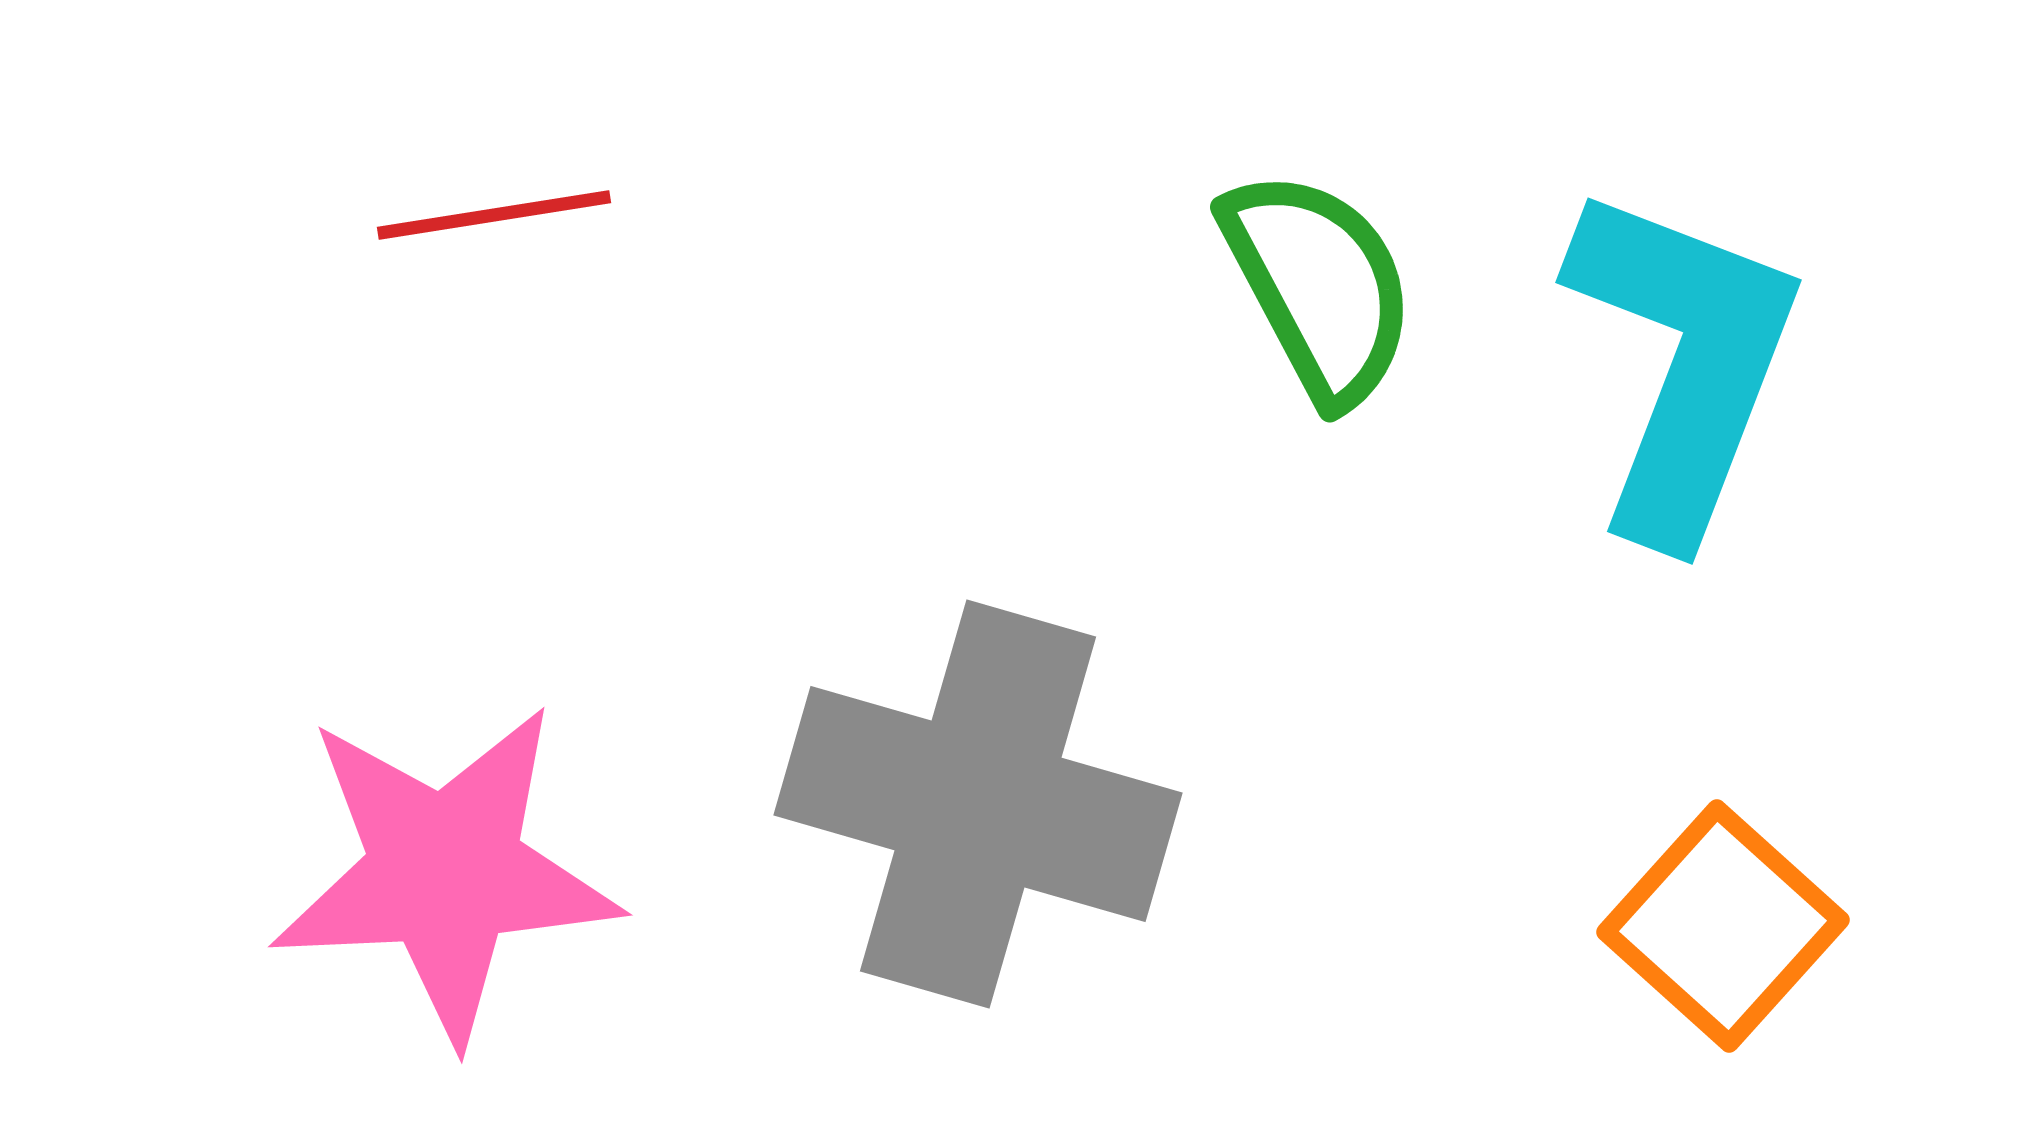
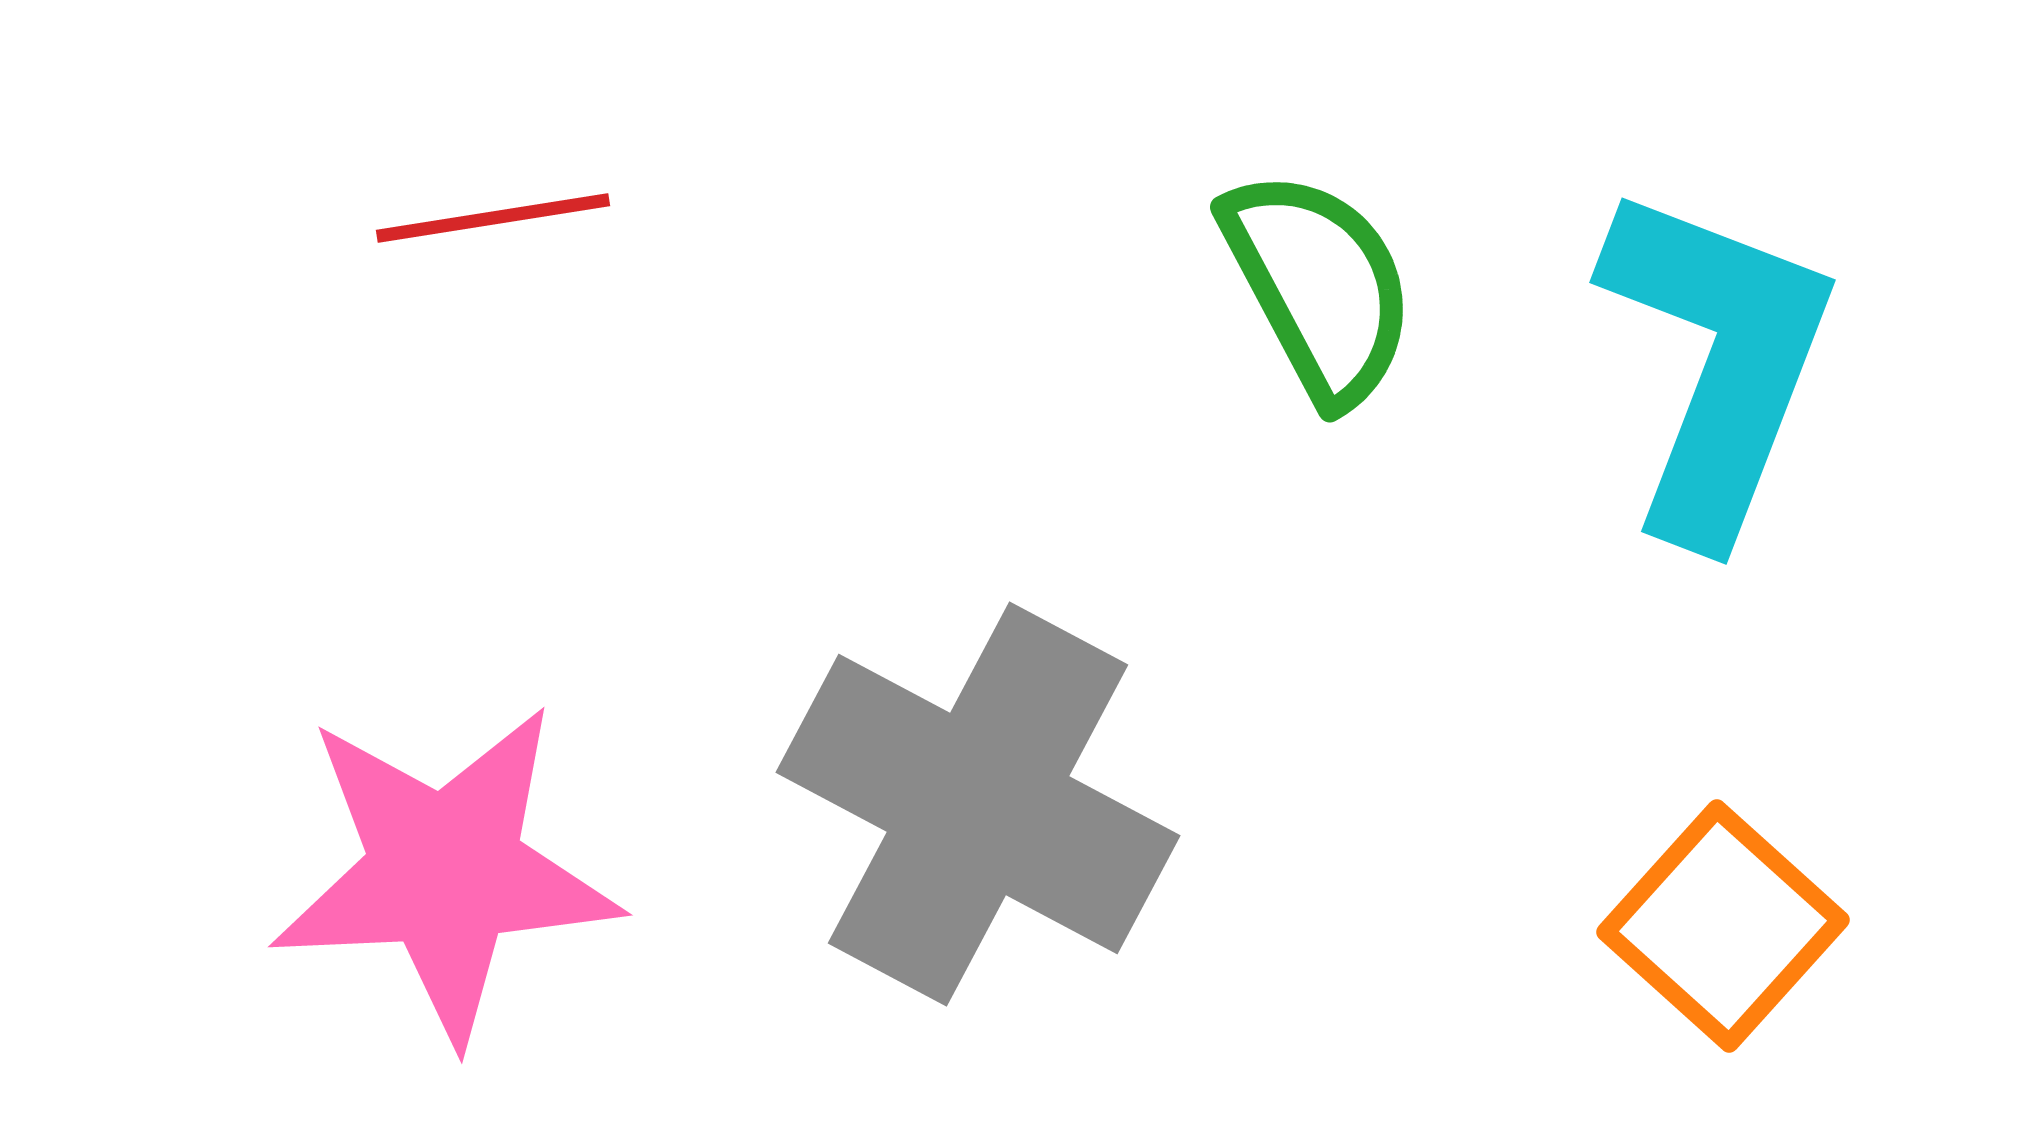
red line: moved 1 px left, 3 px down
cyan L-shape: moved 34 px right
gray cross: rotated 12 degrees clockwise
